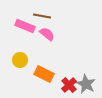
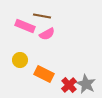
pink semicircle: rotated 112 degrees clockwise
